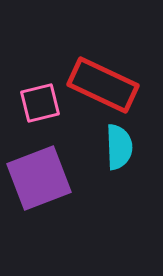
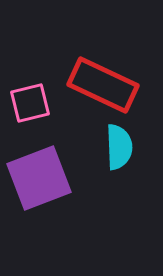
pink square: moved 10 px left
